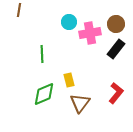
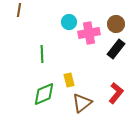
pink cross: moved 1 px left
brown triangle: moved 2 px right; rotated 15 degrees clockwise
